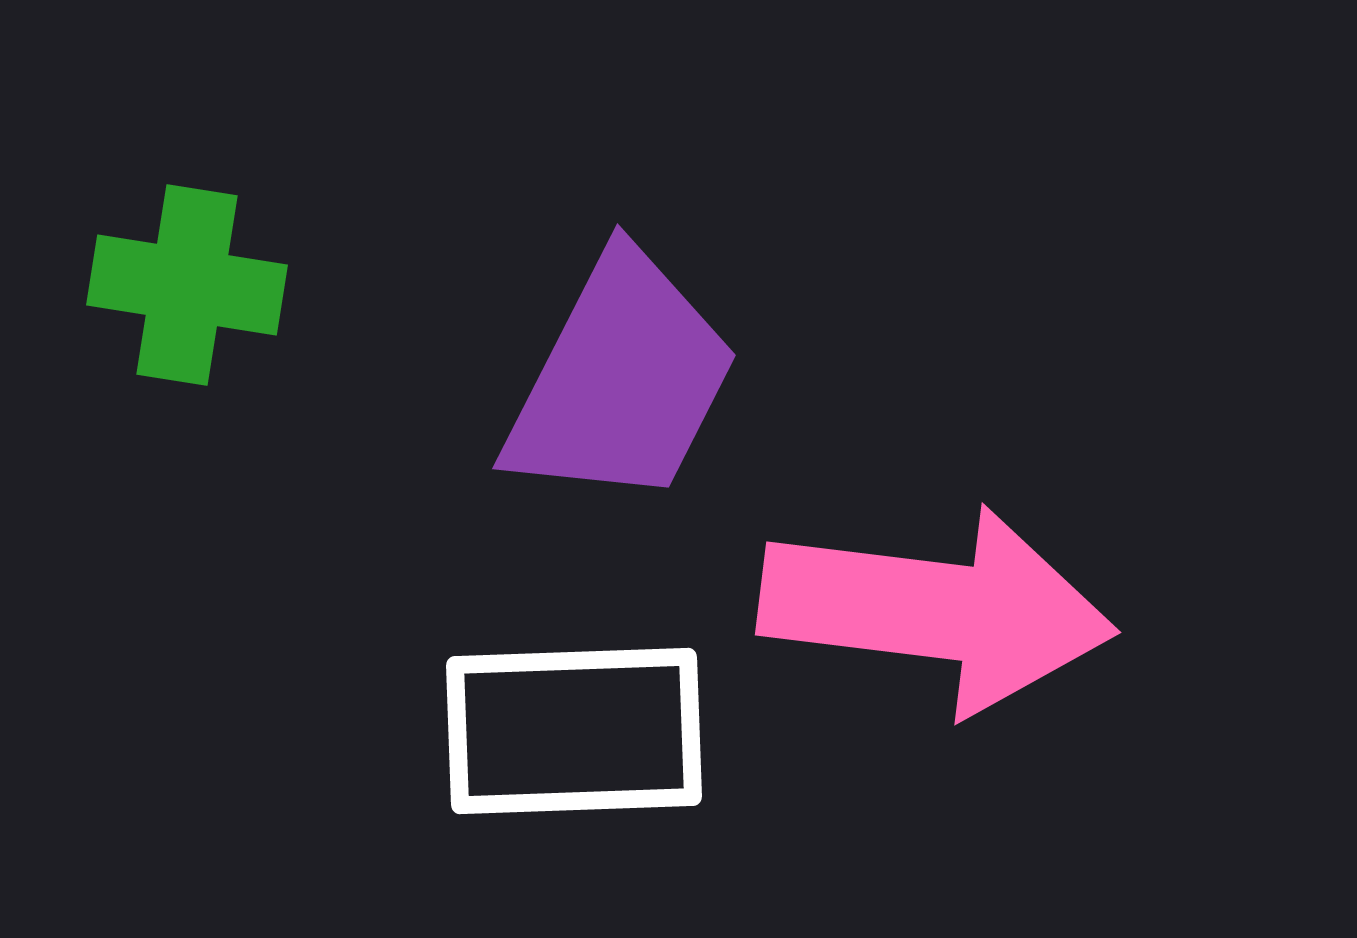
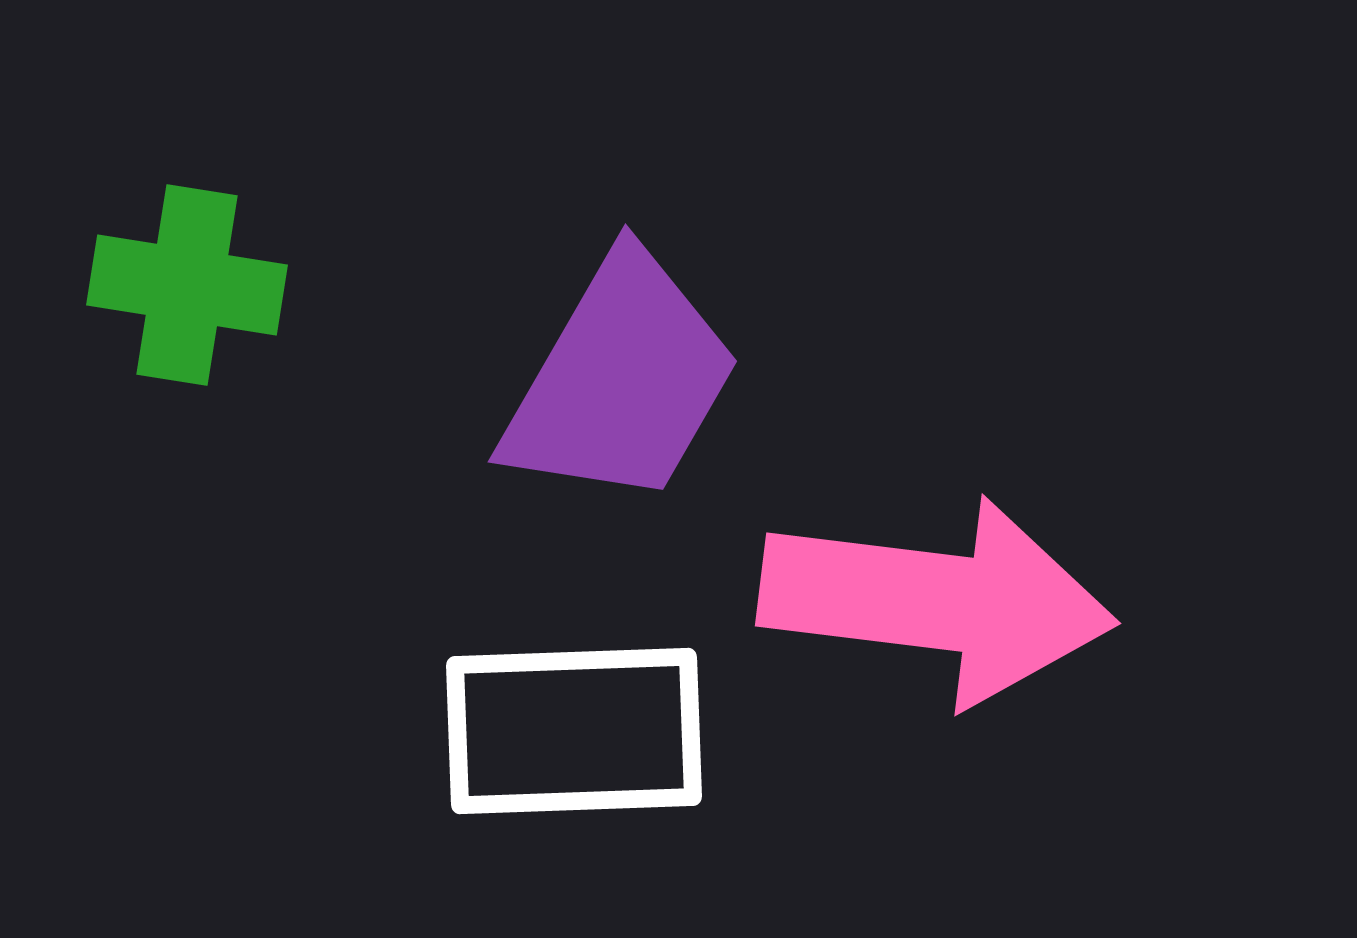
purple trapezoid: rotated 3 degrees clockwise
pink arrow: moved 9 px up
